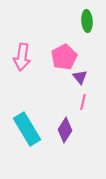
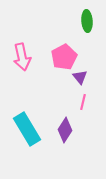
pink arrow: rotated 20 degrees counterclockwise
